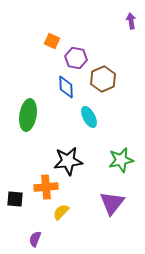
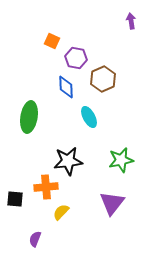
green ellipse: moved 1 px right, 2 px down
